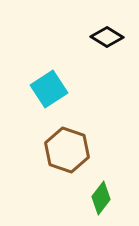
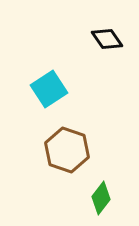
black diamond: moved 2 px down; rotated 24 degrees clockwise
